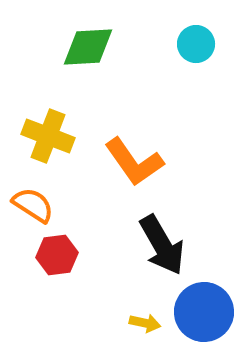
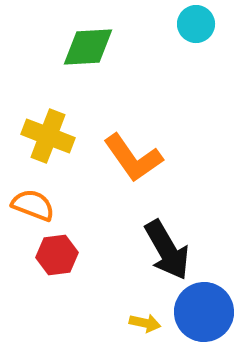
cyan circle: moved 20 px up
orange L-shape: moved 1 px left, 4 px up
orange semicircle: rotated 12 degrees counterclockwise
black arrow: moved 5 px right, 5 px down
